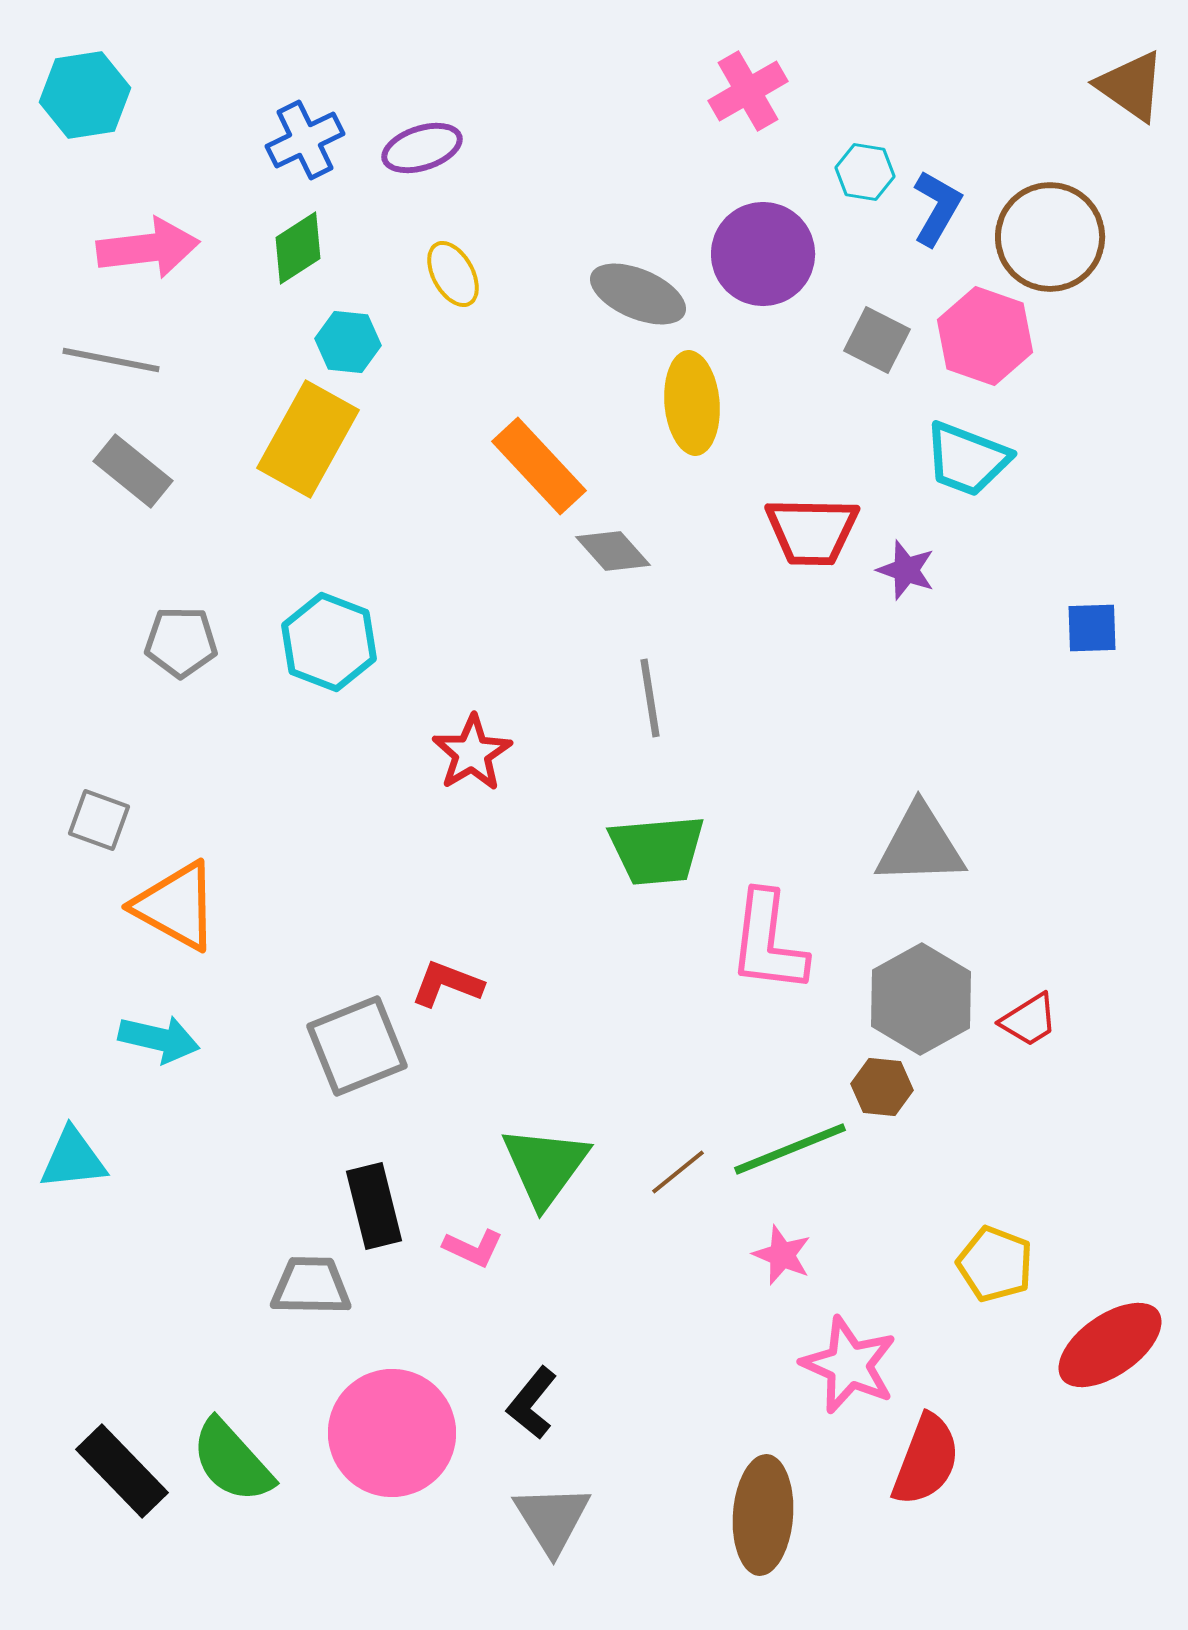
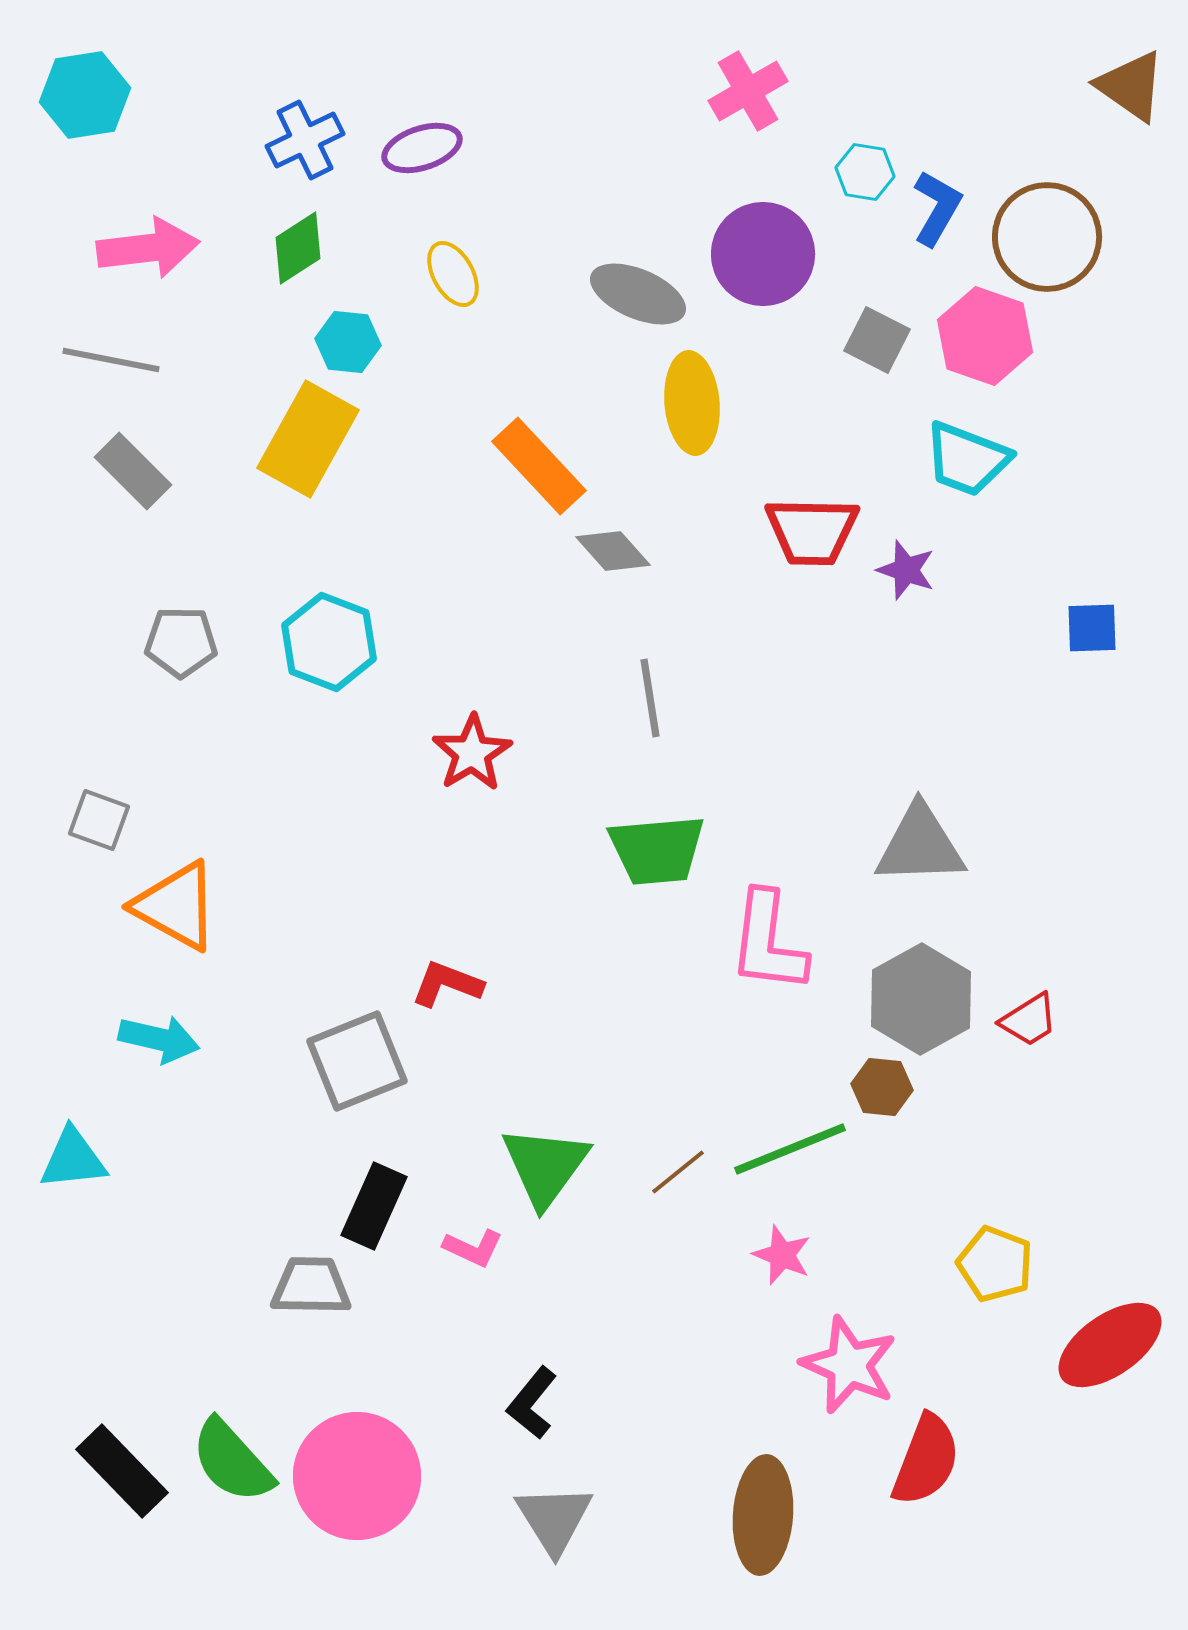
brown circle at (1050, 237): moved 3 px left
gray rectangle at (133, 471): rotated 6 degrees clockwise
gray square at (357, 1046): moved 15 px down
black rectangle at (374, 1206): rotated 38 degrees clockwise
pink circle at (392, 1433): moved 35 px left, 43 px down
gray triangle at (552, 1519): moved 2 px right
